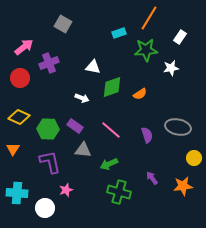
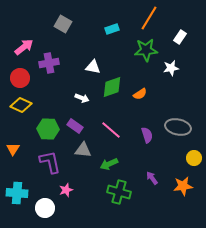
cyan rectangle: moved 7 px left, 4 px up
purple cross: rotated 12 degrees clockwise
yellow diamond: moved 2 px right, 12 px up
